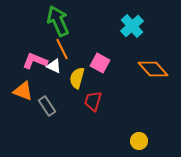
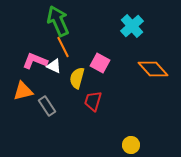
orange line: moved 1 px right, 2 px up
orange triangle: rotated 35 degrees counterclockwise
yellow circle: moved 8 px left, 4 px down
